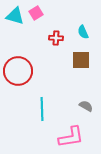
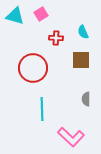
pink square: moved 5 px right, 1 px down
red circle: moved 15 px right, 3 px up
gray semicircle: moved 7 px up; rotated 120 degrees counterclockwise
pink L-shape: rotated 52 degrees clockwise
